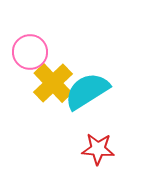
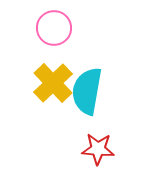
pink circle: moved 24 px right, 24 px up
cyan semicircle: rotated 48 degrees counterclockwise
